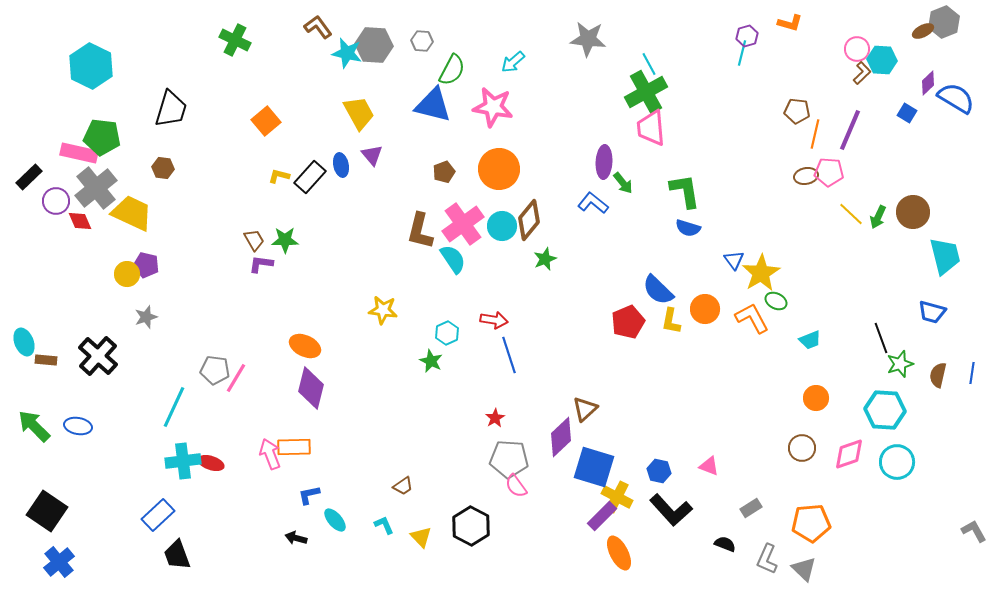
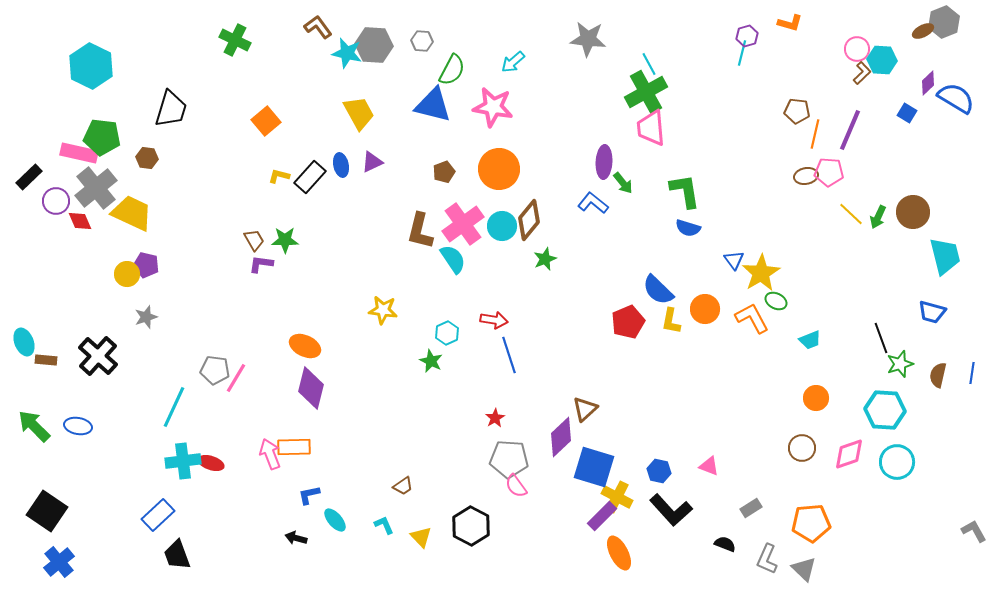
purple triangle at (372, 155): moved 7 px down; rotated 45 degrees clockwise
brown hexagon at (163, 168): moved 16 px left, 10 px up
